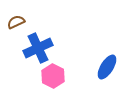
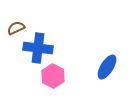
brown semicircle: moved 6 px down
blue cross: rotated 32 degrees clockwise
